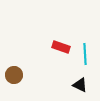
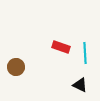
cyan line: moved 1 px up
brown circle: moved 2 px right, 8 px up
